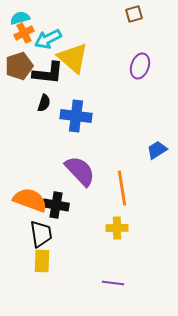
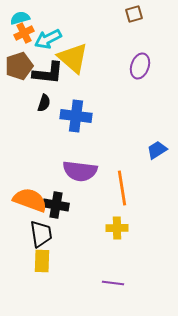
purple semicircle: rotated 140 degrees clockwise
